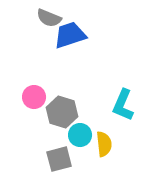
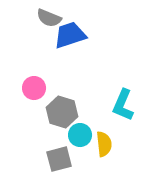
pink circle: moved 9 px up
